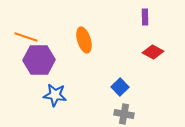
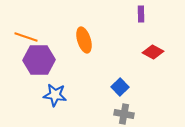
purple rectangle: moved 4 px left, 3 px up
